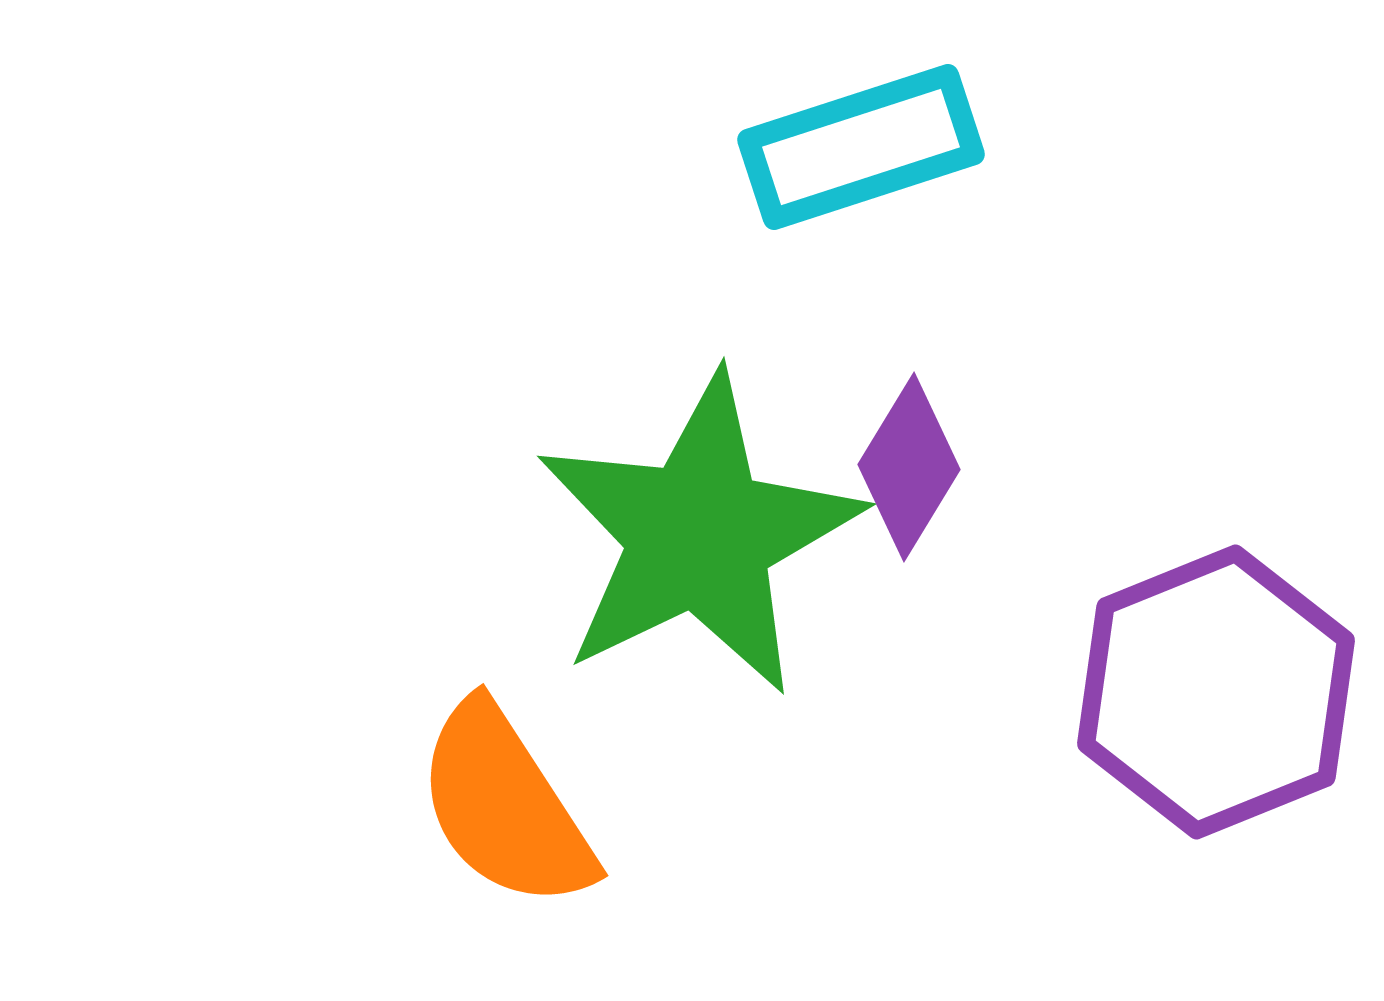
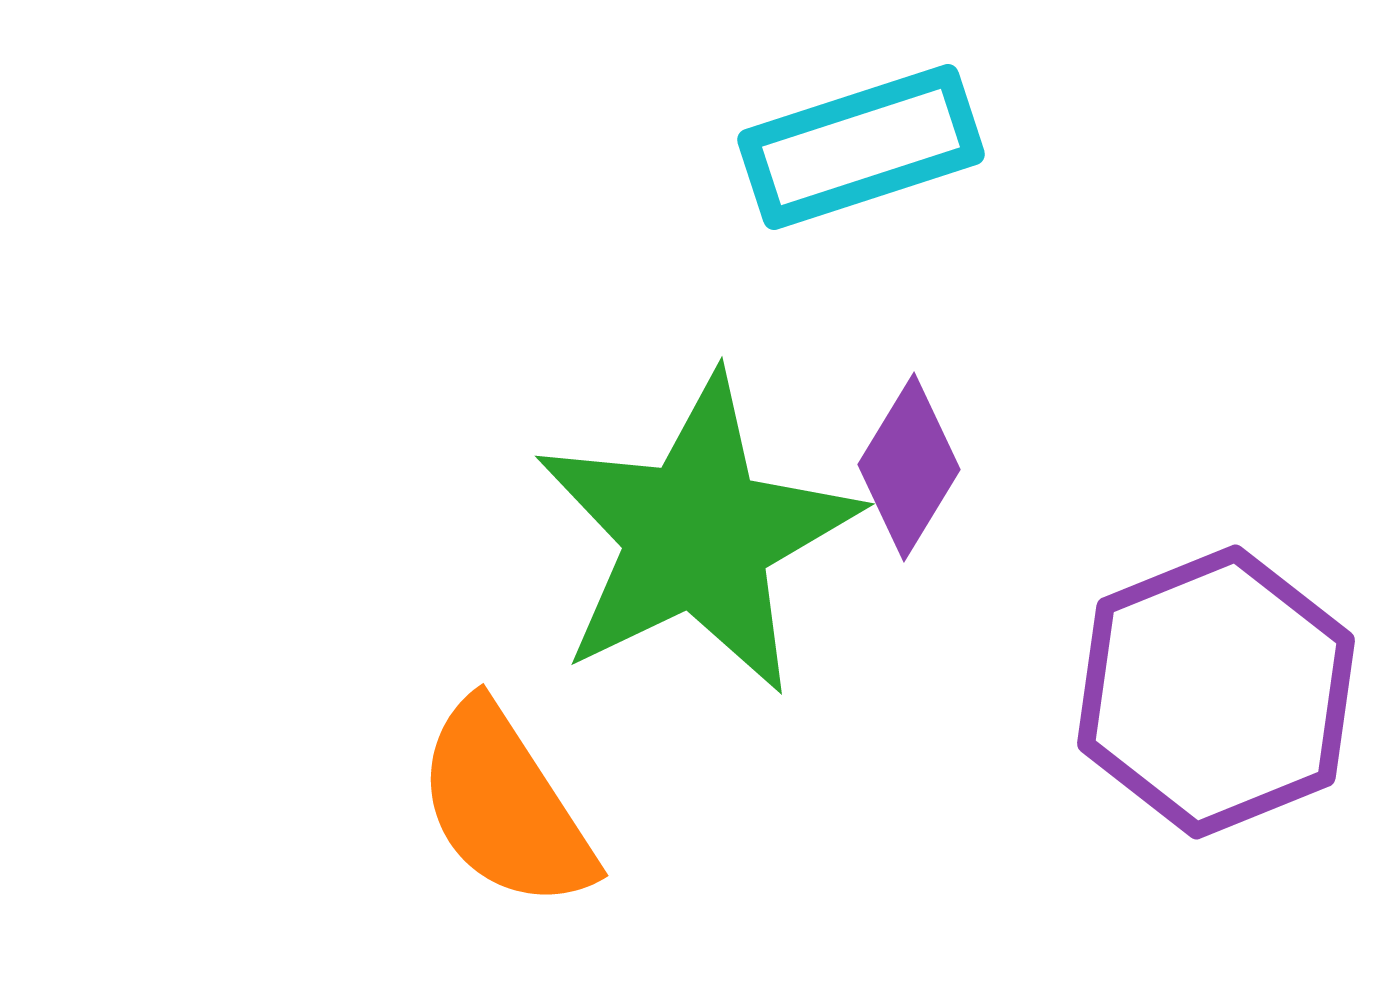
green star: moved 2 px left
